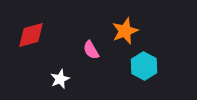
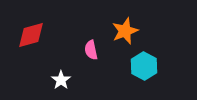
pink semicircle: rotated 18 degrees clockwise
white star: moved 1 px right, 1 px down; rotated 12 degrees counterclockwise
